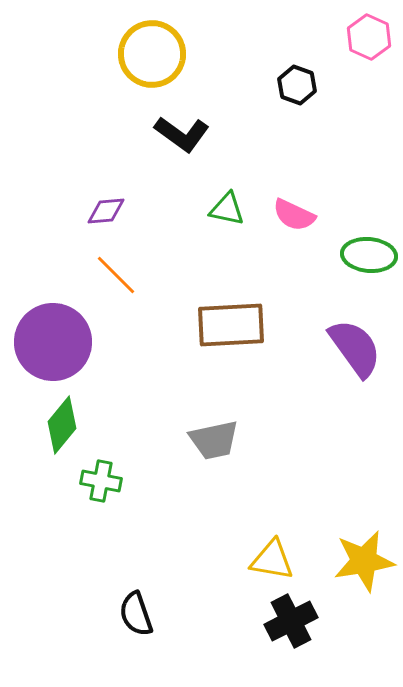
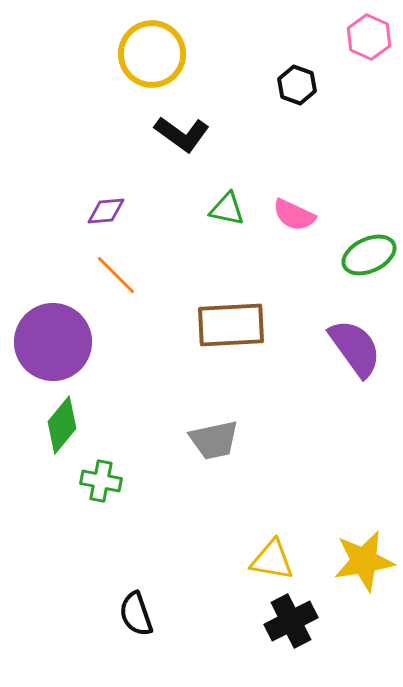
green ellipse: rotated 30 degrees counterclockwise
